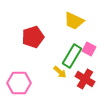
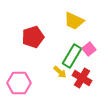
pink square: rotated 24 degrees clockwise
red cross: moved 3 px left, 1 px up
